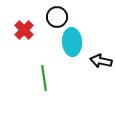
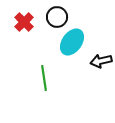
red cross: moved 8 px up
cyan ellipse: rotated 40 degrees clockwise
black arrow: rotated 25 degrees counterclockwise
